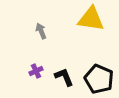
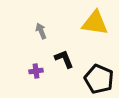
yellow triangle: moved 4 px right, 4 px down
purple cross: rotated 16 degrees clockwise
black L-shape: moved 18 px up
